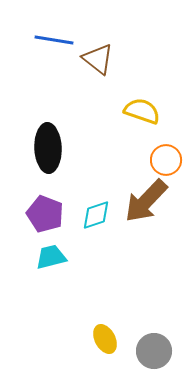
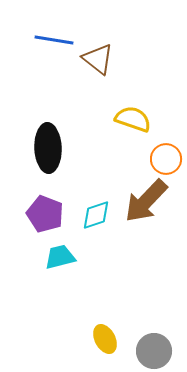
yellow semicircle: moved 9 px left, 8 px down
orange circle: moved 1 px up
cyan trapezoid: moved 9 px right
